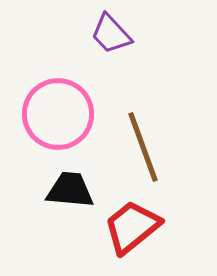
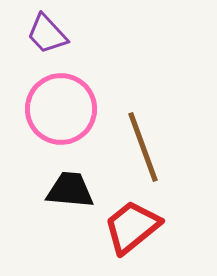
purple trapezoid: moved 64 px left
pink circle: moved 3 px right, 5 px up
